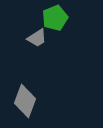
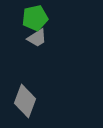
green pentagon: moved 20 px left; rotated 10 degrees clockwise
